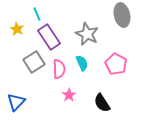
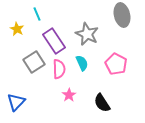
purple rectangle: moved 5 px right, 4 px down
